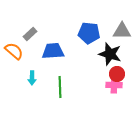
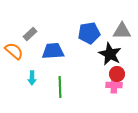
blue pentagon: rotated 15 degrees counterclockwise
black star: rotated 10 degrees clockwise
